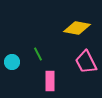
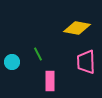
pink trapezoid: rotated 25 degrees clockwise
